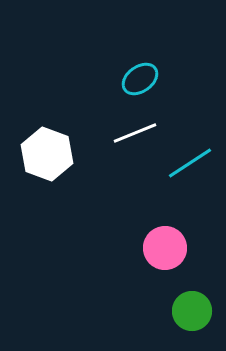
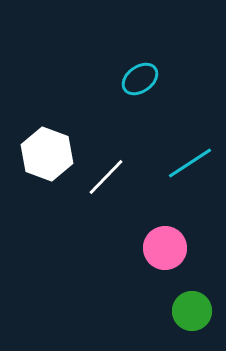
white line: moved 29 px left, 44 px down; rotated 24 degrees counterclockwise
